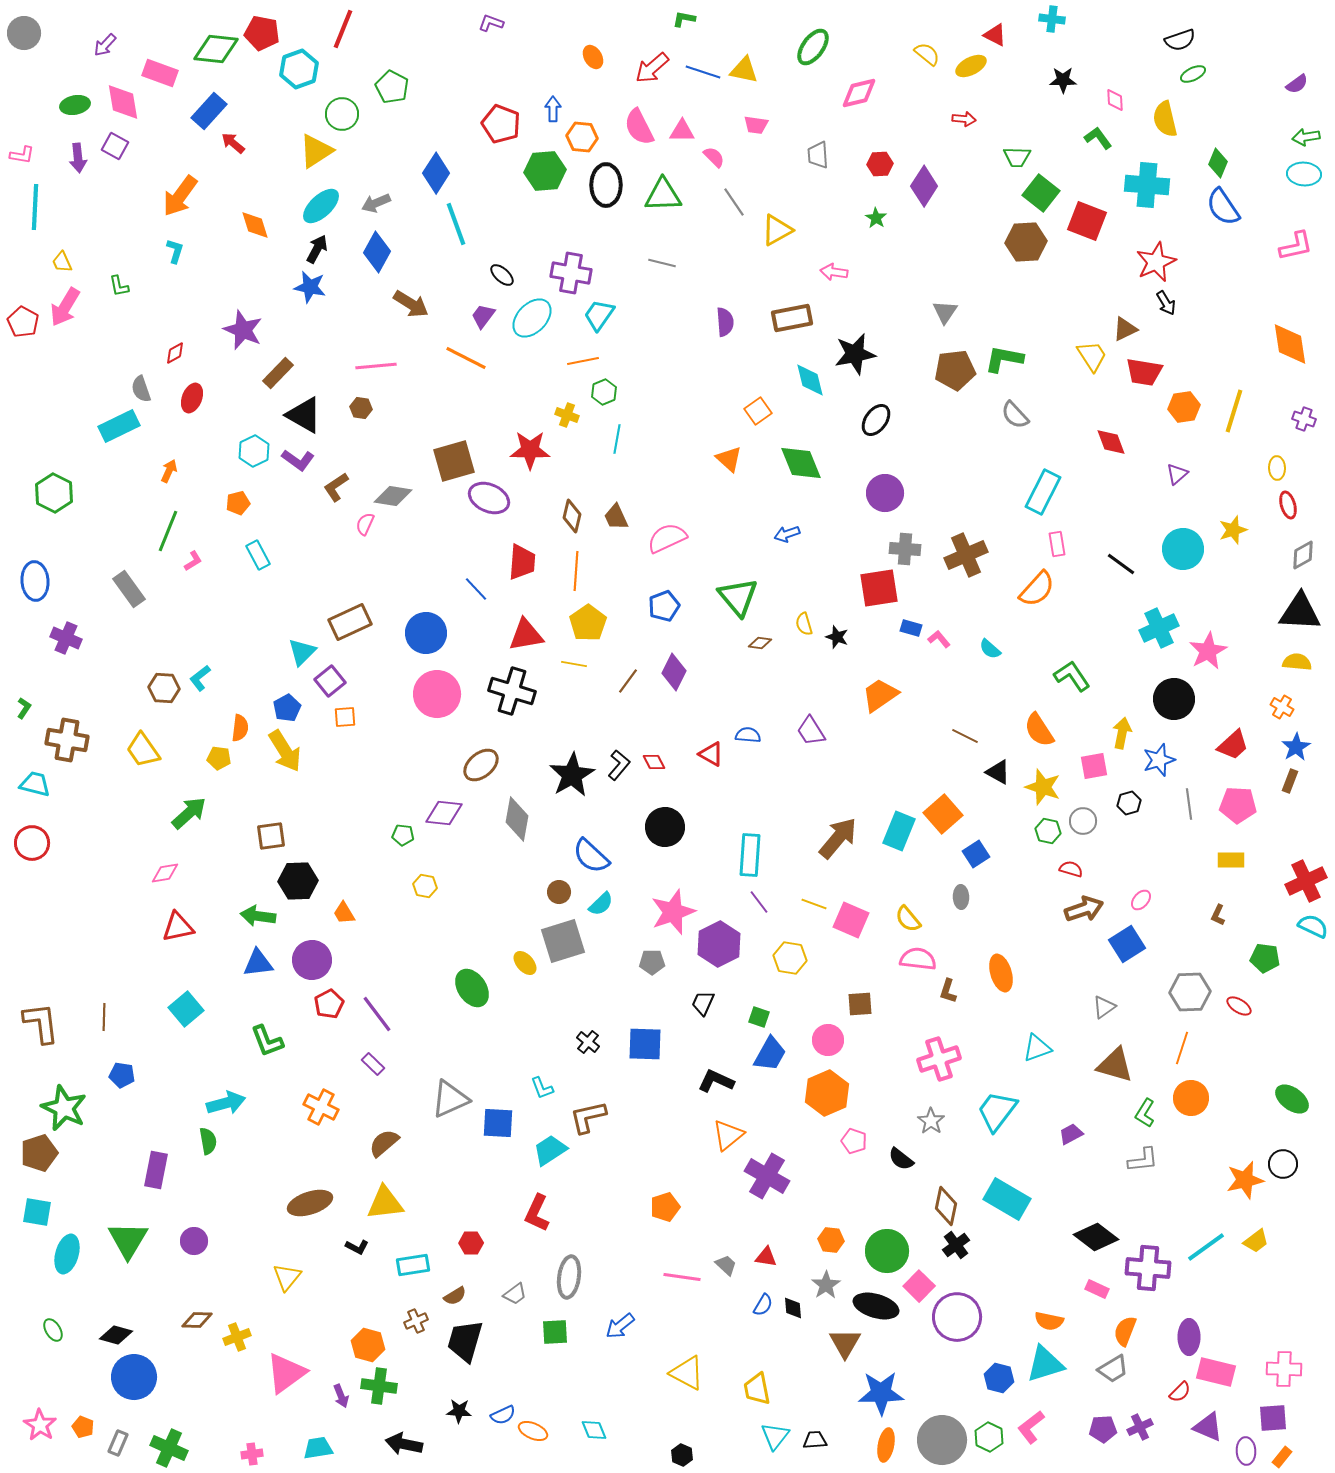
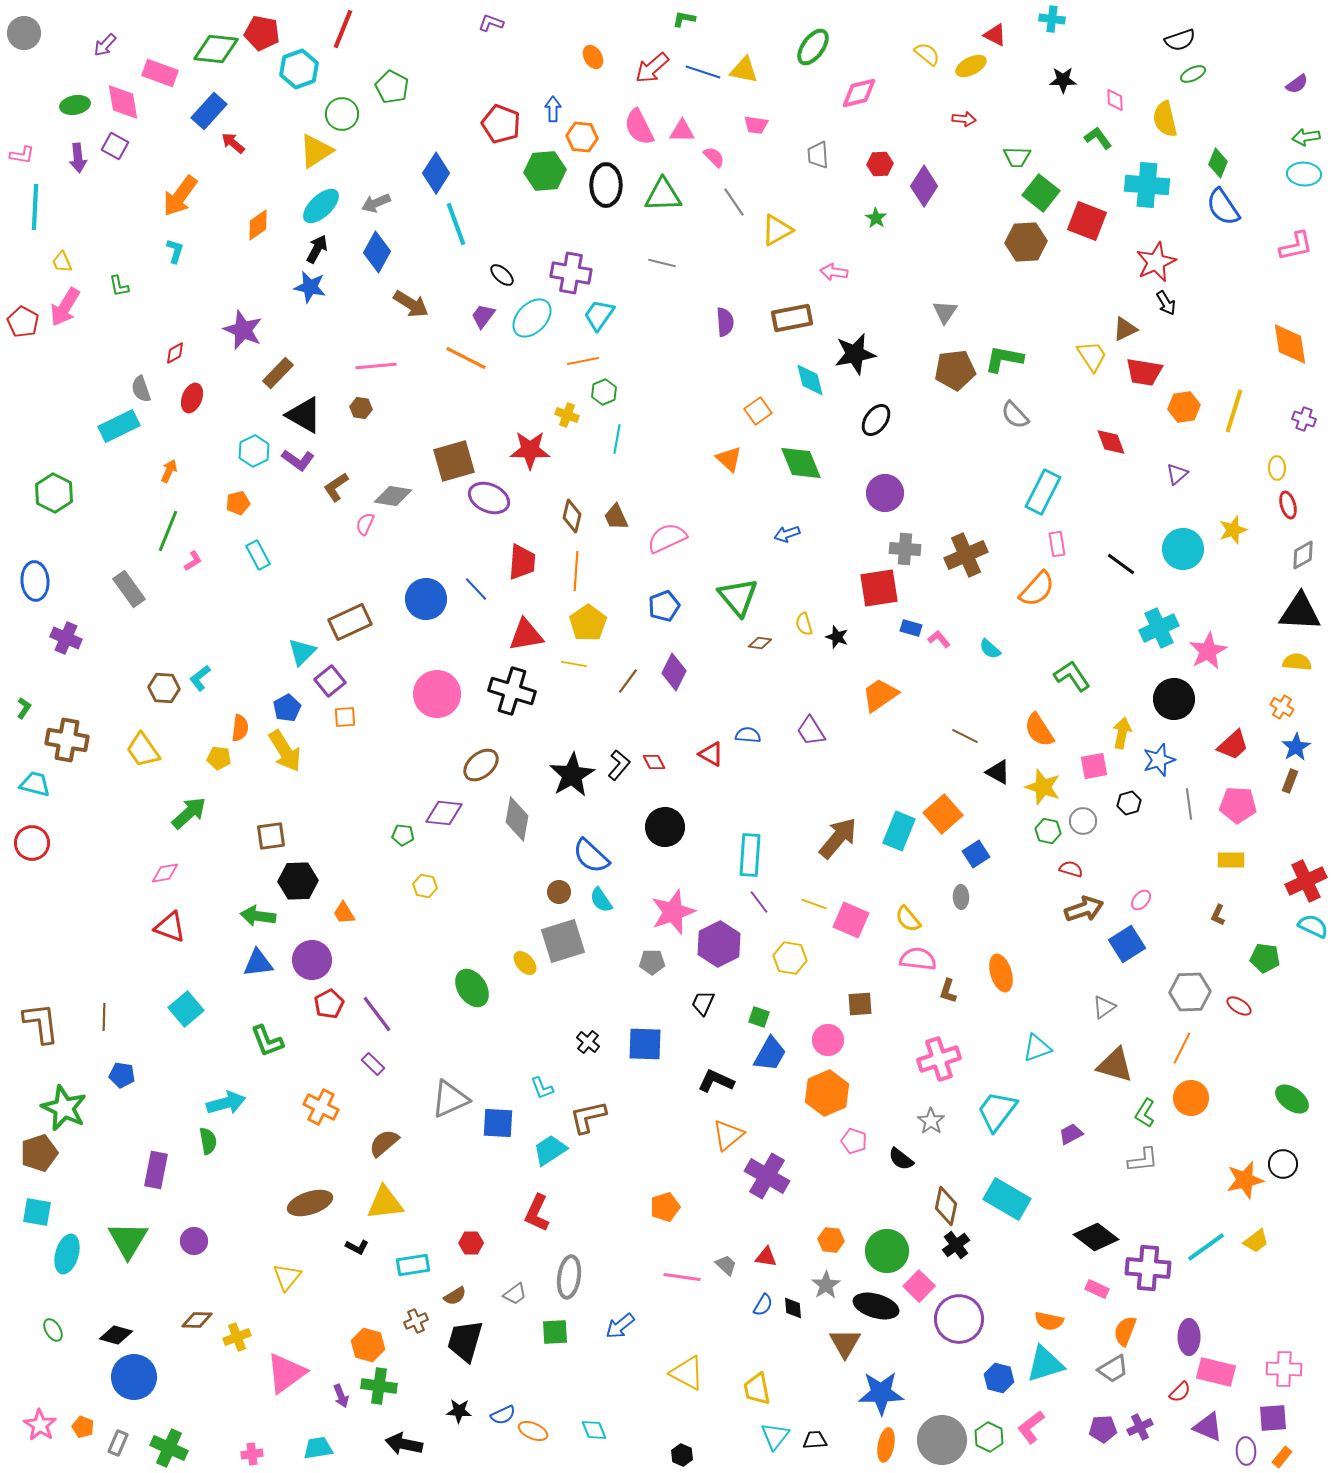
orange diamond at (255, 225): moved 3 px right; rotated 72 degrees clockwise
blue circle at (426, 633): moved 34 px up
cyan semicircle at (601, 904): moved 4 px up; rotated 100 degrees clockwise
red triangle at (178, 927): moved 8 px left; rotated 32 degrees clockwise
orange line at (1182, 1048): rotated 8 degrees clockwise
purple circle at (957, 1317): moved 2 px right, 2 px down
